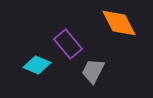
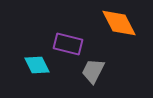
purple rectangle: rotated 36 degrees counterclockwise
cyan diamond: rotated 40 degrees clockwise
